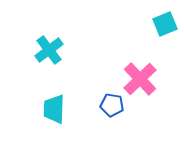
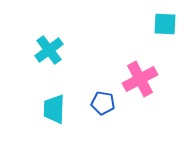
cyan square: rotated 25 degrees clockwise
pink cross: rotated 16 degrees clockwise
blue pentagon: moved 9 px left, 2 px up
